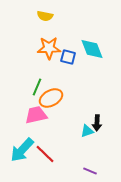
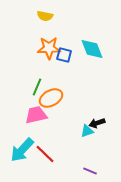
blue square: moved 4 px left, 2 px up
black arrow: rotated 70 degrees clockwise
